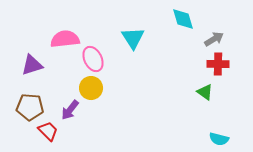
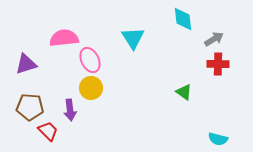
cyan diamond: rotated 10 degrees clockwise
pink semicircle: moved 1 px left, 1 px up
pink ellipse: moved 3 px left, 1 px down
purple triangle: moved 6 px left, 1 px up
green triangle: moved 21 px left
purple arrow: rotated 45 degrees counterclockwise
cyan semicircle: moved 1 px left
